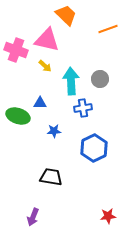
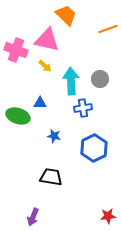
blue star: moved 5 px down; rotated 16 degrees clockwise
